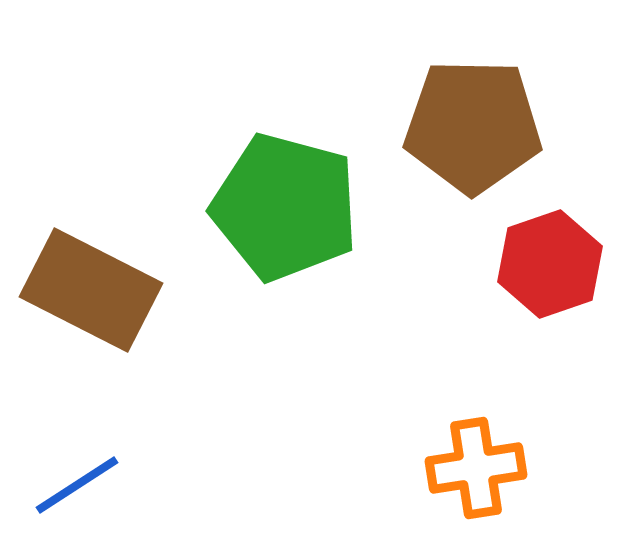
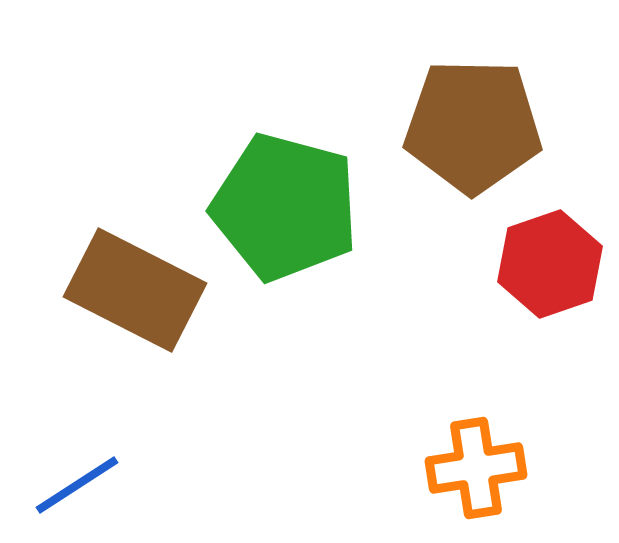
brown rectangle: moved 44 px right
